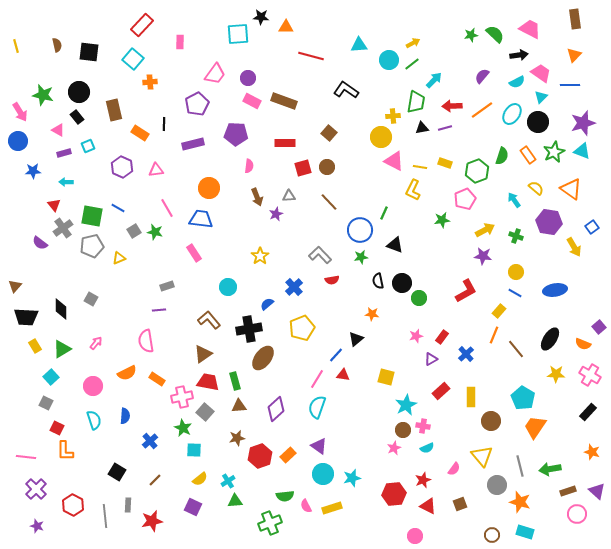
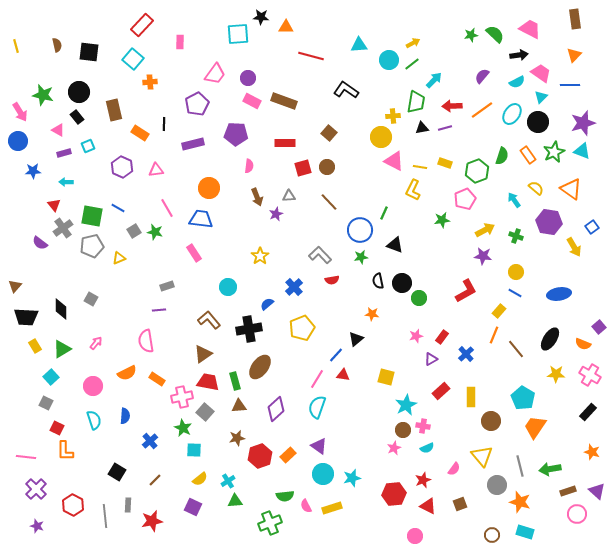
blue ellipse at (555, 290): moved 4 px right, 4 px down
brown ellipse at (263, 358): moved 3 px left, 9 px down
